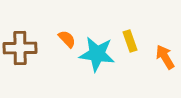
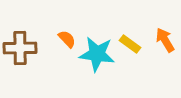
yellow rectangle: moved 3 px down; rotated 35 degrees counterclockwise
orange arrow: moved 17 px up
